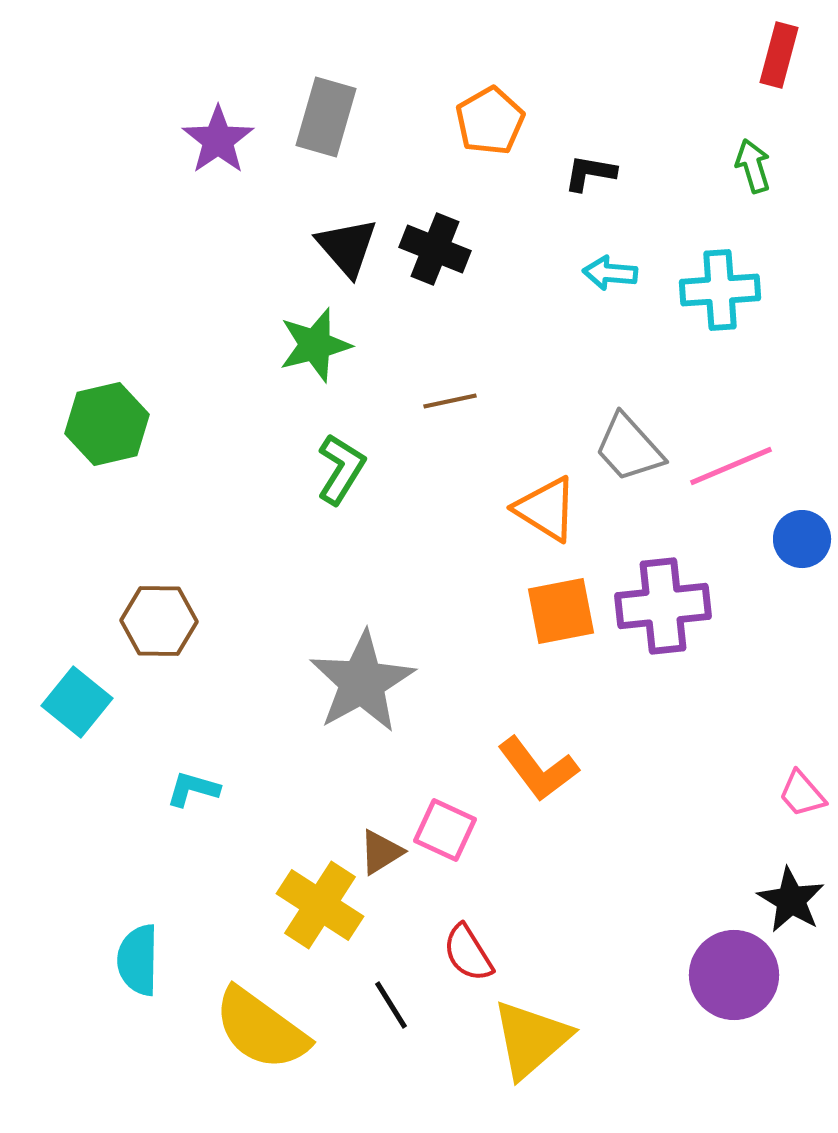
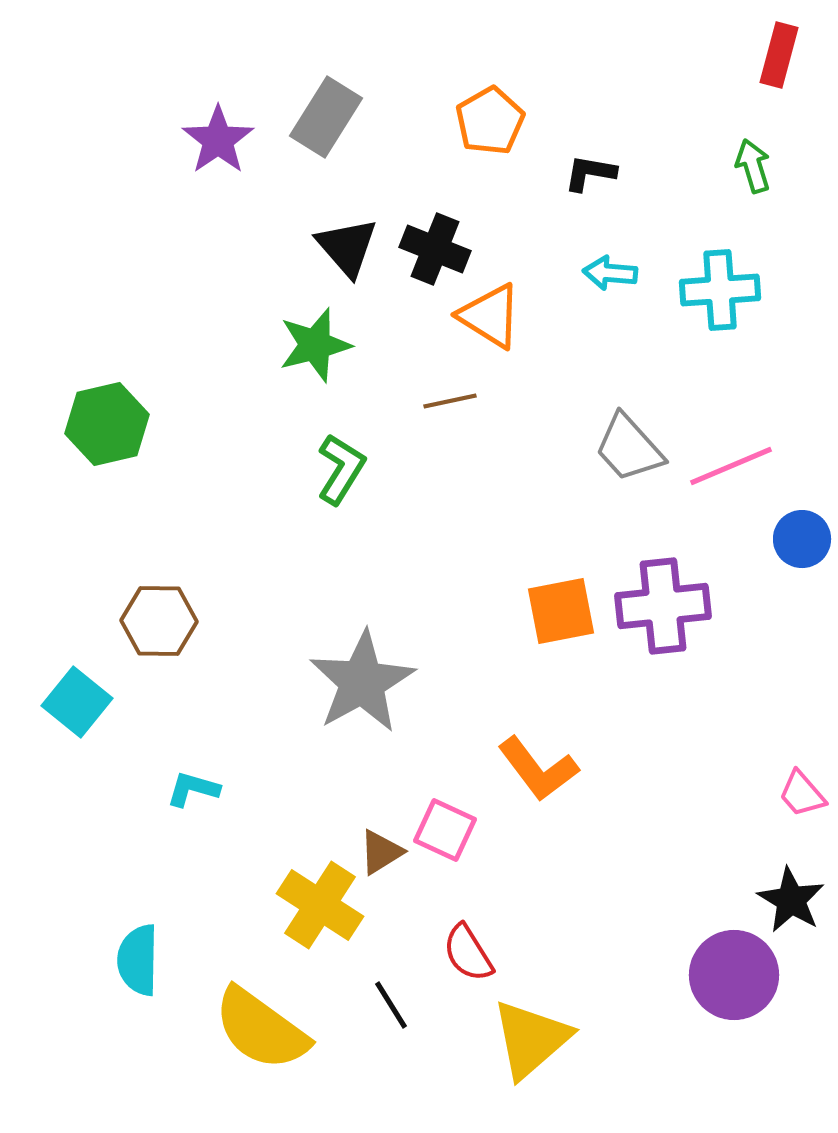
gray rectangle: rotated 16 degrees clockwise
orange triangle: moved 56 px left, 193 px up
